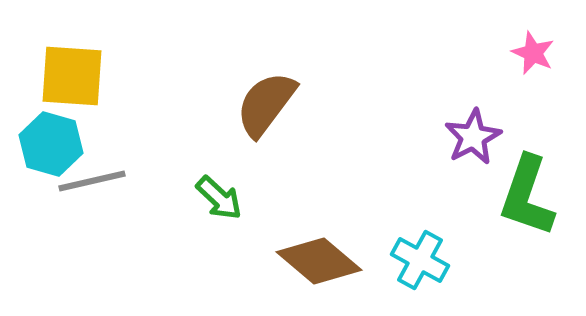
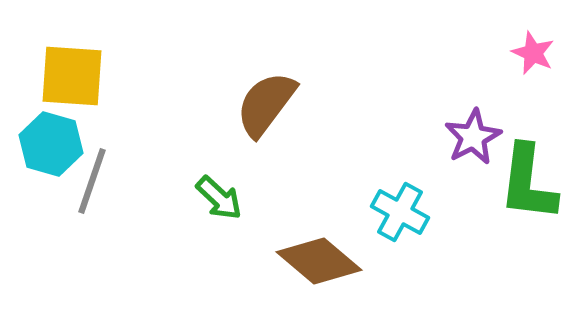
gray line: rotated 58 degrees counterclockwise
green L-shape: moved 1 px right, 13 px up; rotated 12 degrees counterclockwise
cyan cross: moved 20 px left, 48 px up
